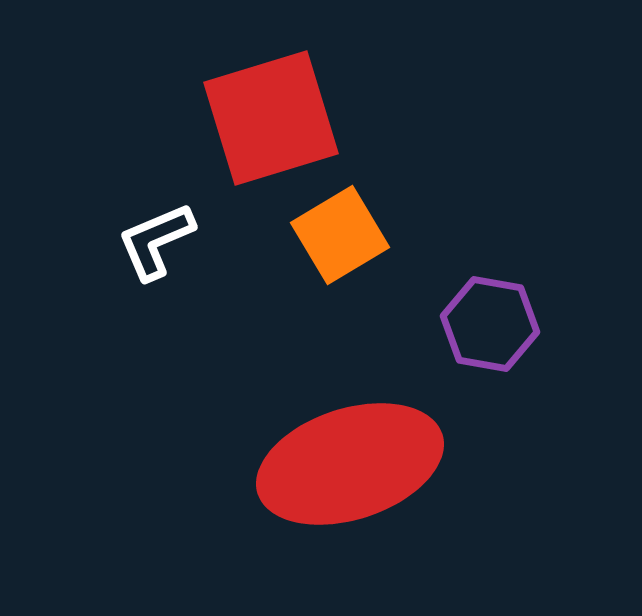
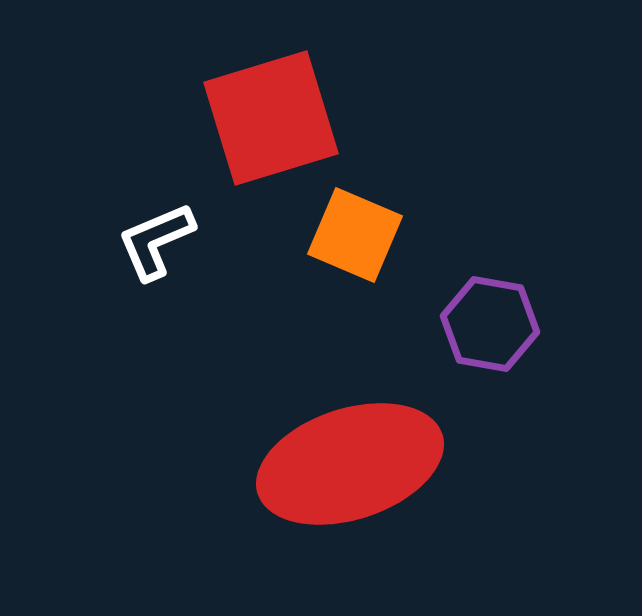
orange square: moved 15 px right; rotated 36 degrees counterclockwise
